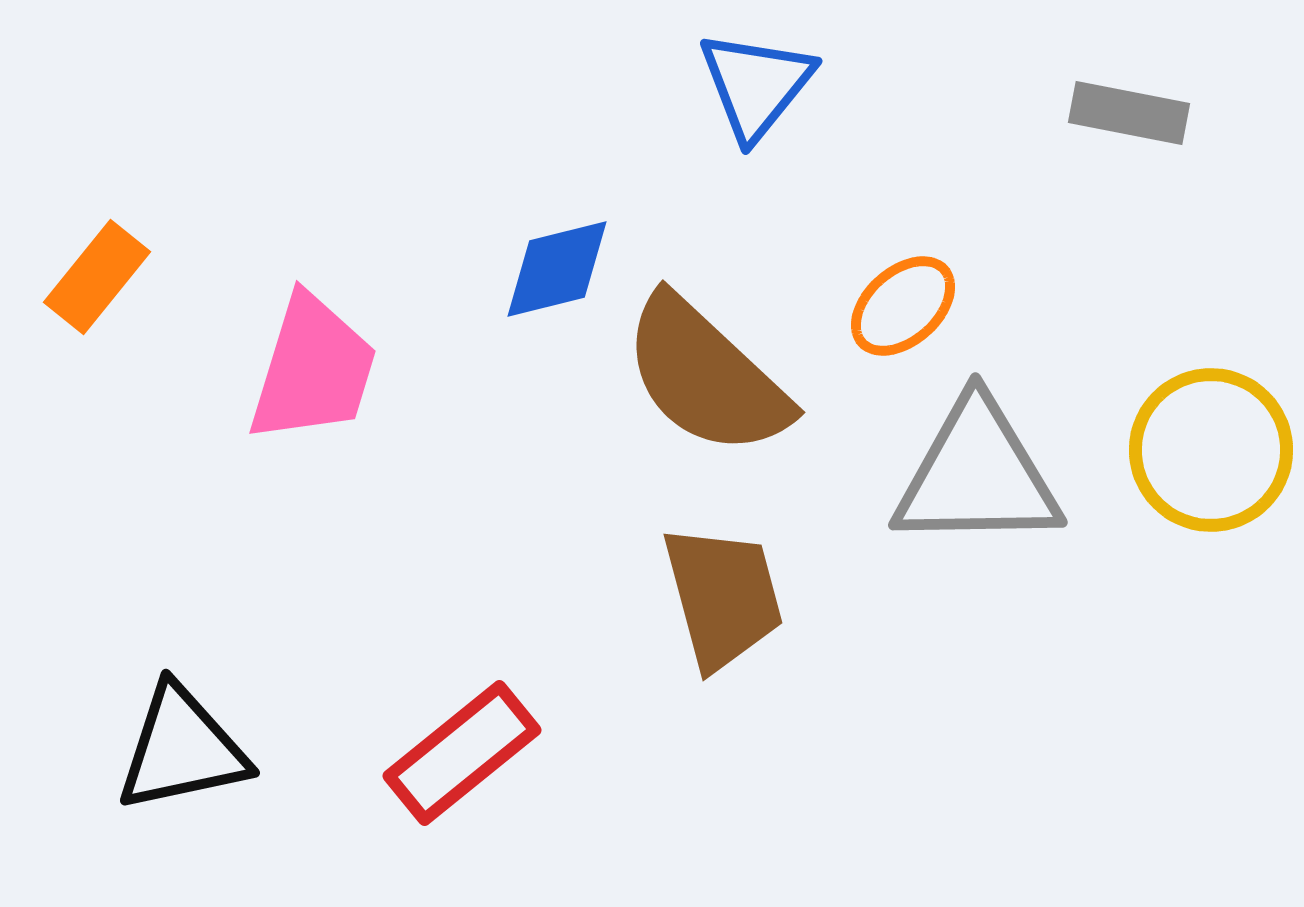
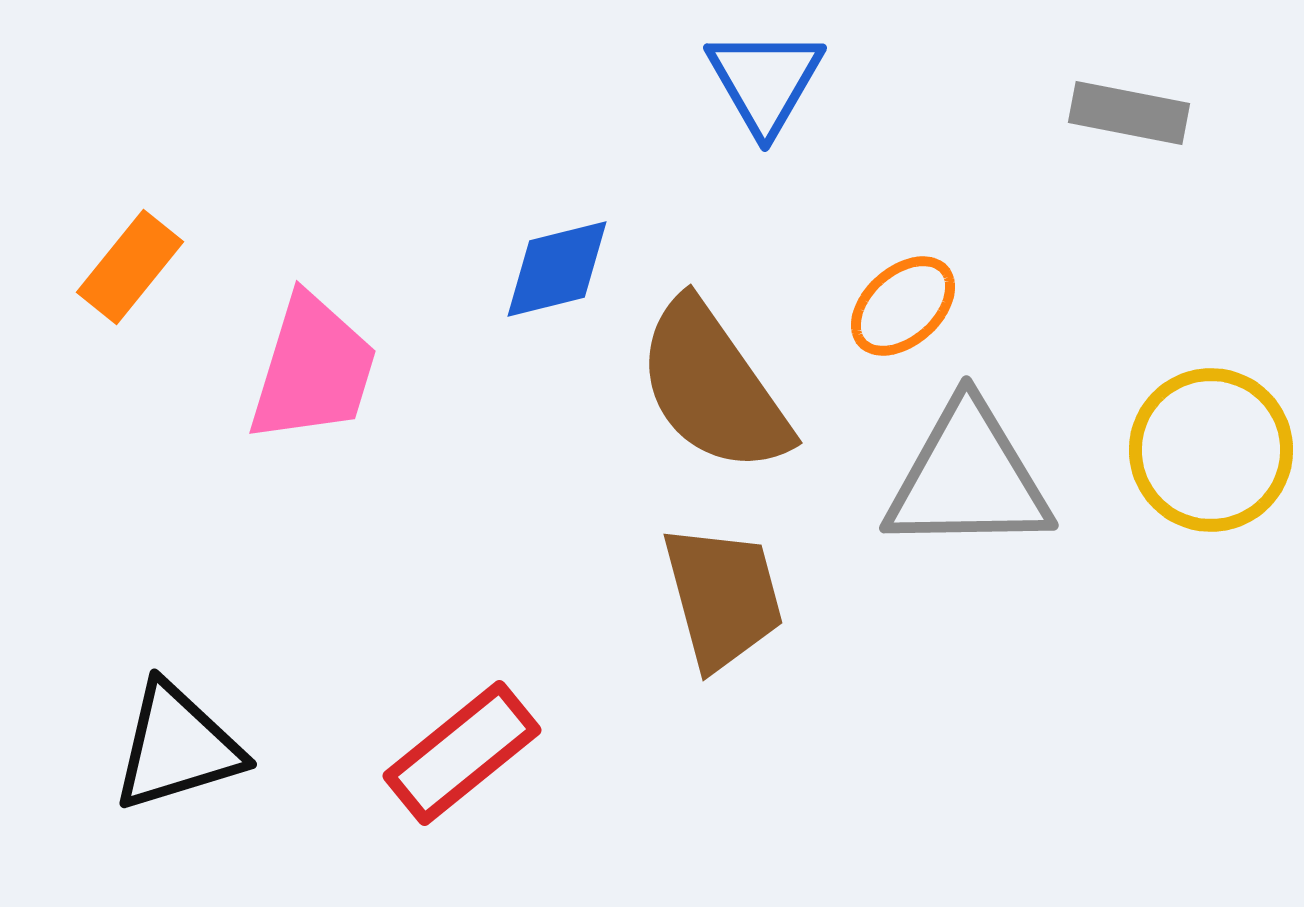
blue triangle: moved 9 px right, 4 px up; rotated 9 degrees counterclockwise
orange rectangle: moved 33 px right, 10 px up
brown semicircle: moved 7 px right, 11 px down; rotated 12 degrees clockwise
gray triangle: moved 9 px left, 3 px down
black triangle: moved 5 px left, 2 px up; rotated 5 degrees counterclockwise
